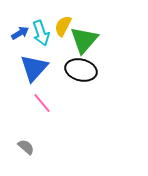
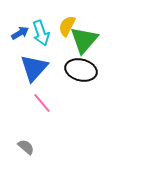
yellow semicircle: moved 4 px right
